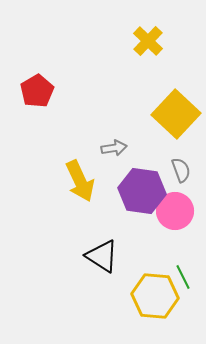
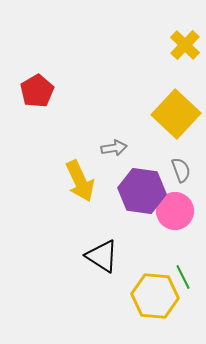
yellow cross: moved 37 px right, 4 px down
